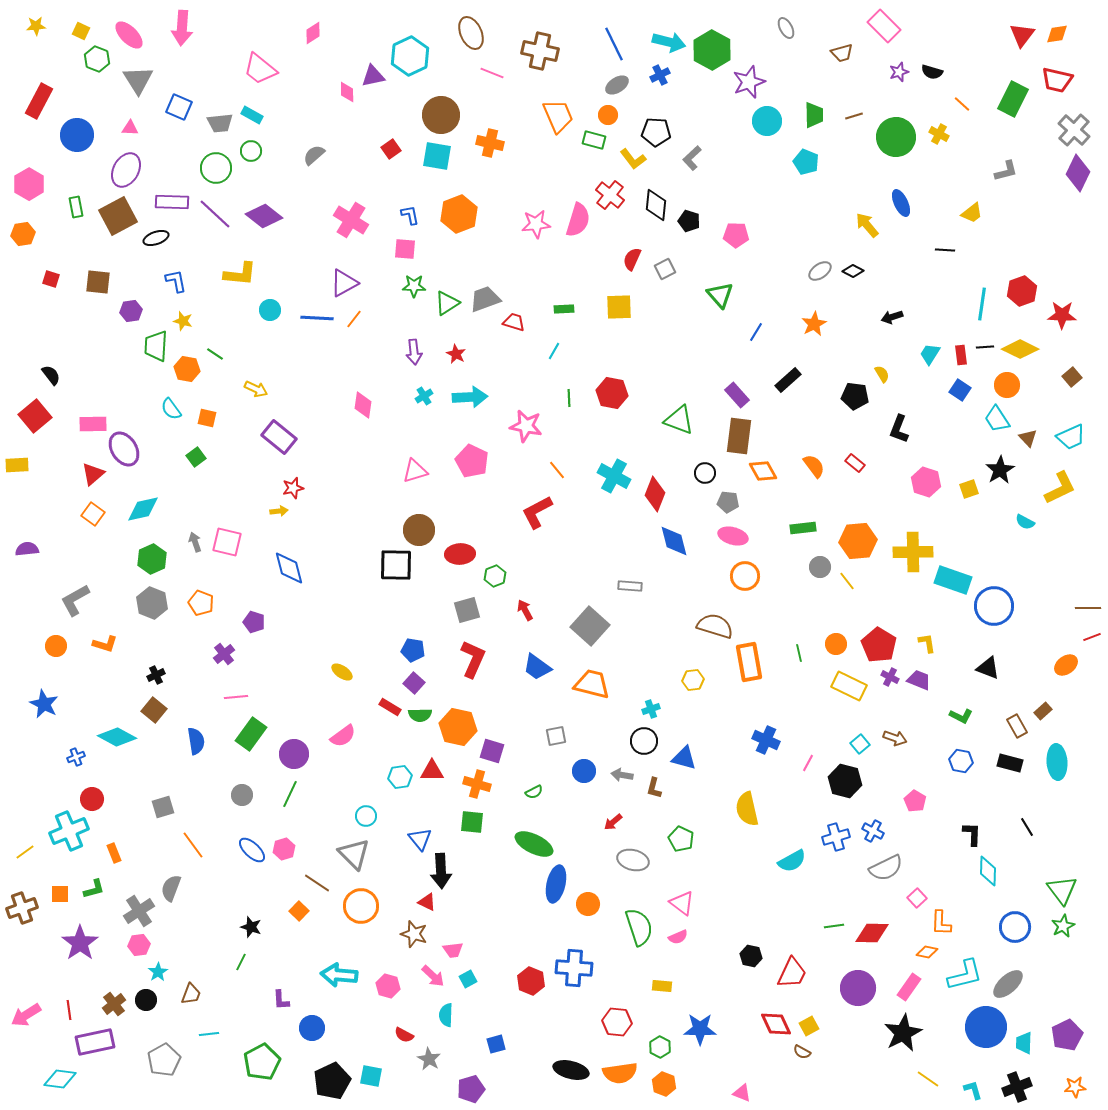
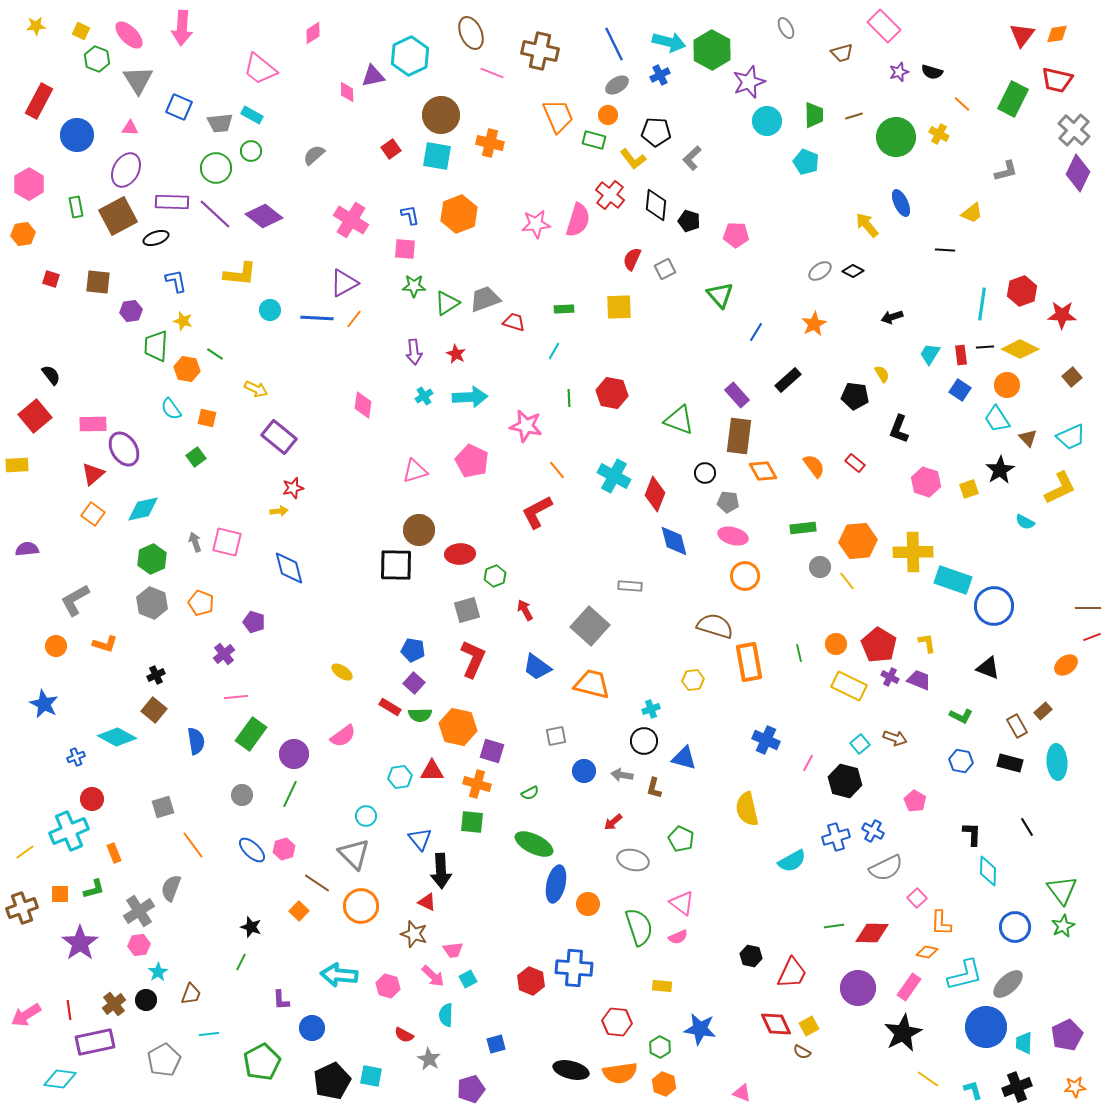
green semicircle at (534, 792): moved 4 px left, 1 px down
blue star at (700, 1029): rotated 8 degrees clockwise
